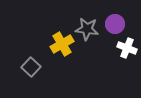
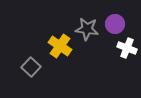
yellow cross: moved 2 px left, 2 px down; rotated 25 degrees counterclockwise
